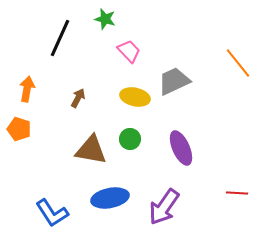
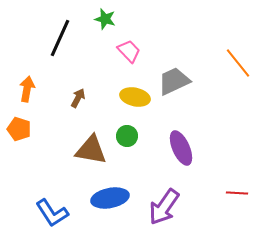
green circle: moved 3 px left, 3 px up
